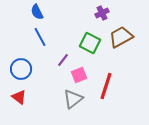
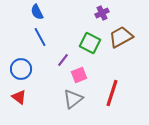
red line: moved 6 px right, 7 px down
